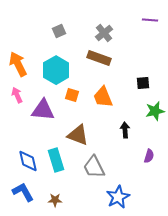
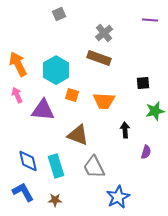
gray square: moved 17 px up
orange trapezoid: moved 1 px right, 4 px down; rotated 65 degrees counterclockwise
purple semicircle: moved 3 px left, 4 px up
cyan rectangle: moved 6 px down
